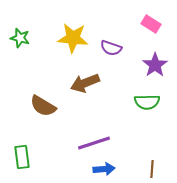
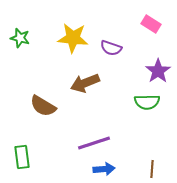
purple star: moved 3 px right, 6 px down
